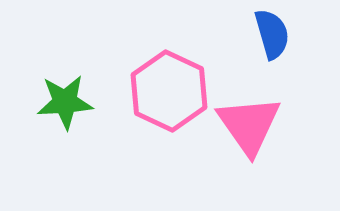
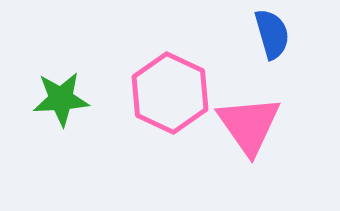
pink hexagon: moved 1 px right, 2 px down
green star: moved 4 px left, 3 px up
